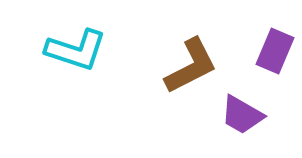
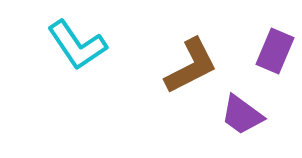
cyan L-shape: moved 1 px right, 5 px up; rotated 38 degrees clockwise
purple trapezoid: rotated 6 degrees clockwise
